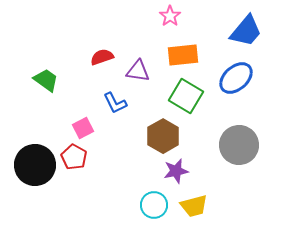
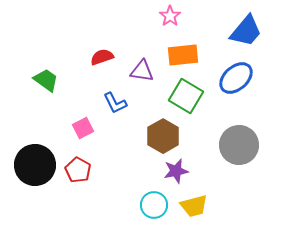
purple triangle: moved 4 px right
red pentagon: moved 4 px right, 13 px down
